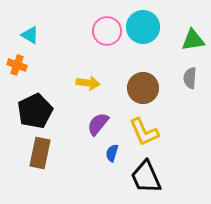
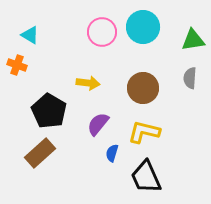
pink circle: moved 5 px left, 1 px down
black pentagon: moved 14 px right; rotated 16 degrees counterclockwise
yellow L-shape: rotated 128 degrees clockwise
brown rectangle: rotated 36 degrees clockwise
